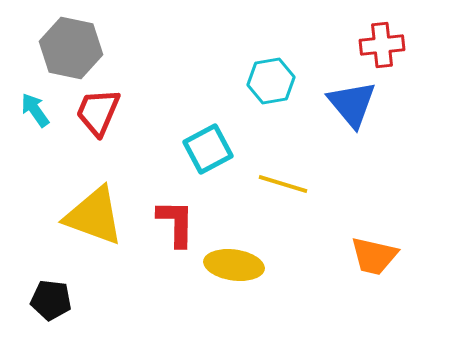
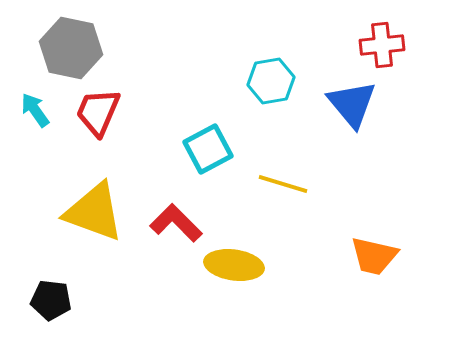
yellow triangle: moved 4 px up
red L-shape: rotated 46 degrees counterclockwise
